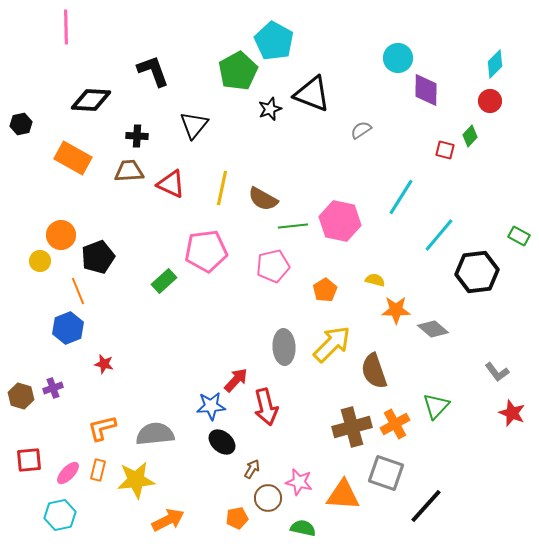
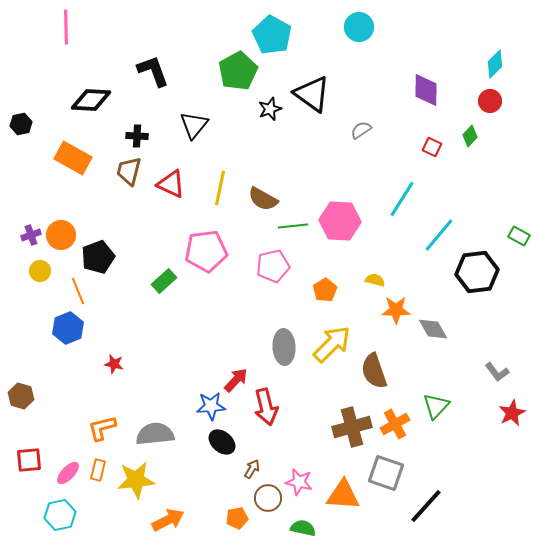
cyan pentagon at (274, 41): moved 2 px left, 6 px up
cyan circle at (398, 58): moved 39 px left, 31 px up
black triangle at (312, 94): rotated 15 degrees clockwise
red square at (445, 150): moved 13 px left, 3 px up; rotated 12 degrees clockwise
brown trapezoid at (129, 171): rotated 72 degrees counterclockwise
yellow line at (222, 188): moved 2 px left
cyan line at (401, 197): moved 1 px right, 2 px down
pink hexagon at (340, 221): rotated 9 degrees counterclockwise
yellow circle at (40, 261): moved 10 px down
gray diamond at (433, 329): rotated 20 degrees clockwise
red star at (104, 364): moved 10 px right
purple cross at (53, 388): moved 22 px left, 153 px up
red star at (512, 413): rotated 24 degrees clockwise
